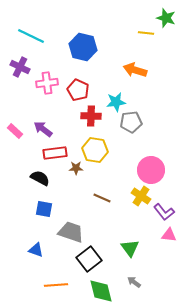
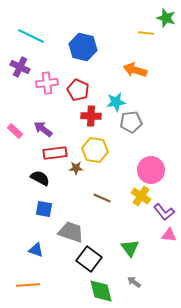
black square: rotated 15 degrees counterclockwise
orange line: moved 28 px left
